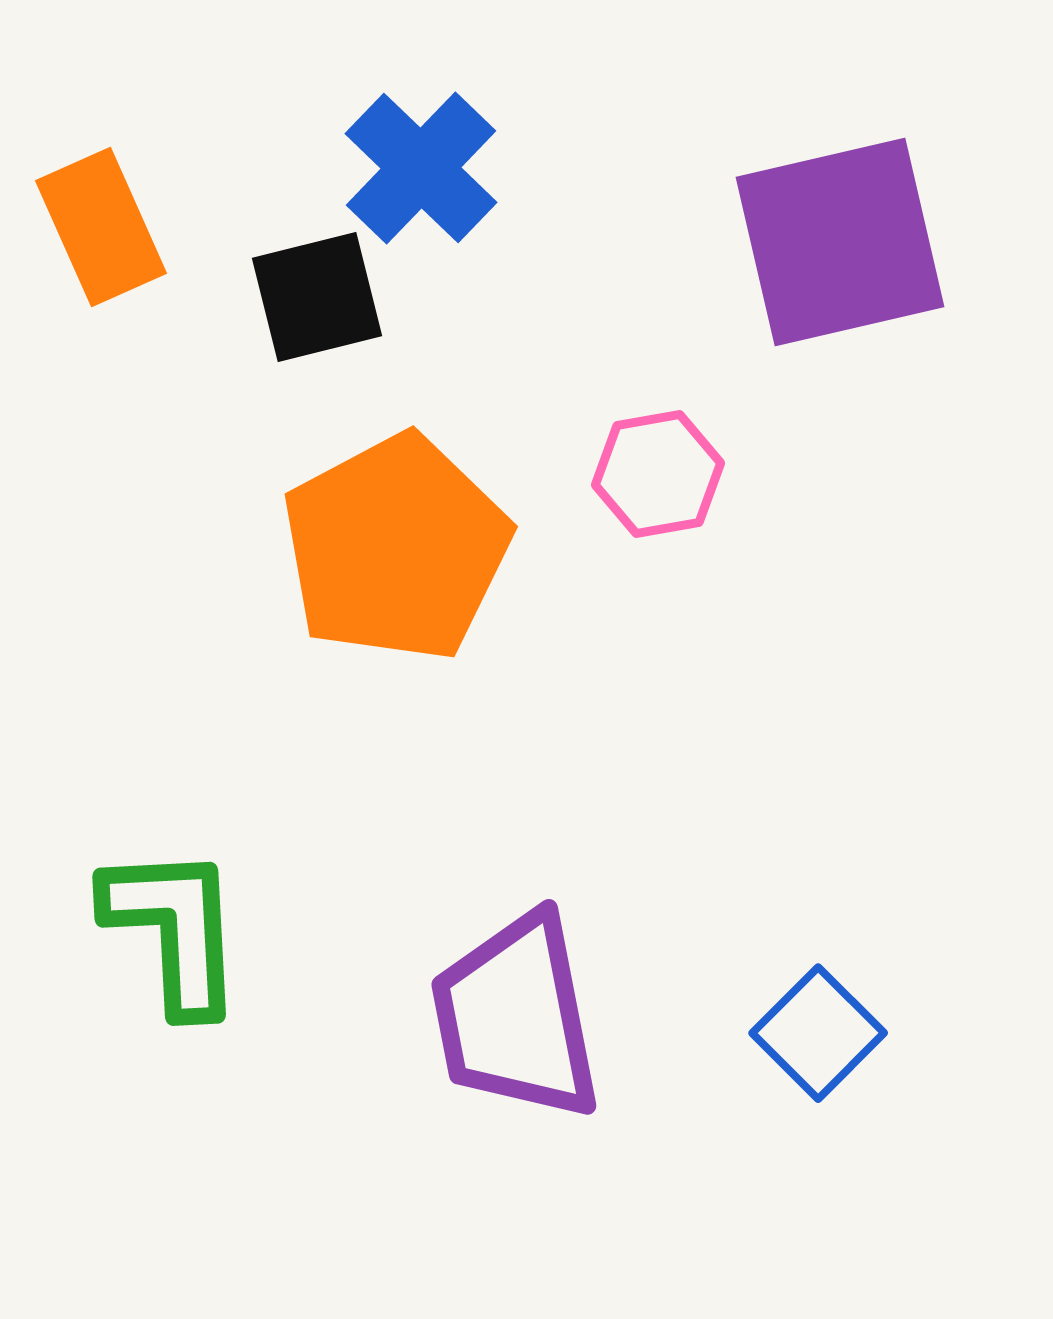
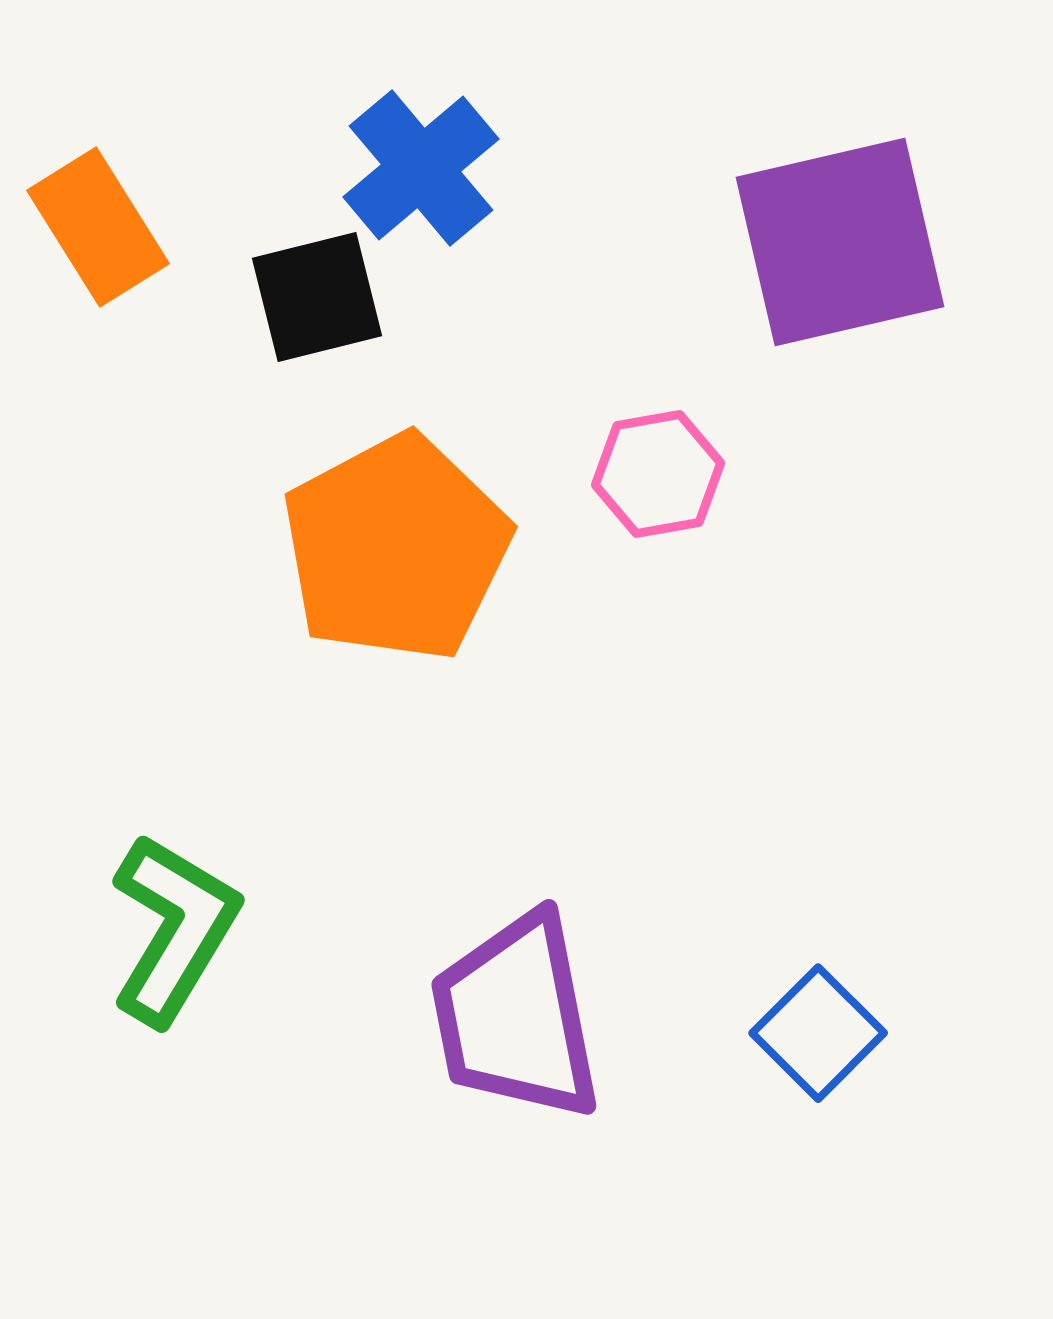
blue cross: rotated 6 degrees clockwise
orange rectangle: moved 3 px left; rotated 8 degrees counterclockwise
green L-shape: rotated 34 degrees clockwise
